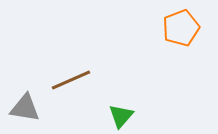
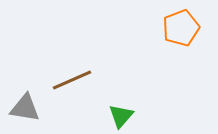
brown line: moved 1 px right
